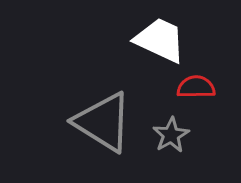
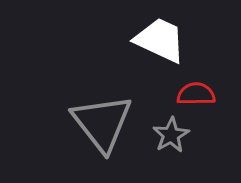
red semicircle: moved 7 px down
gray triangle: moved 1 px left, 1 px down; rotated 20 degrees clockwise
